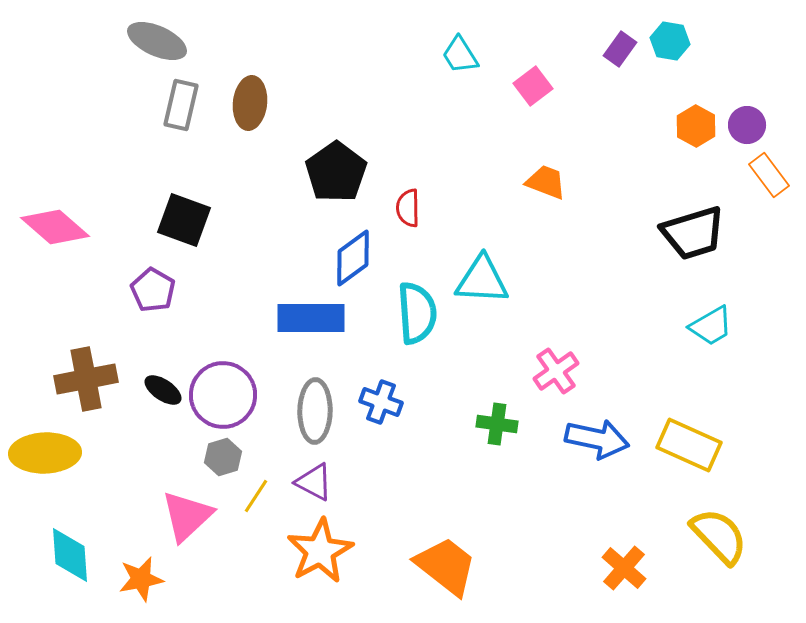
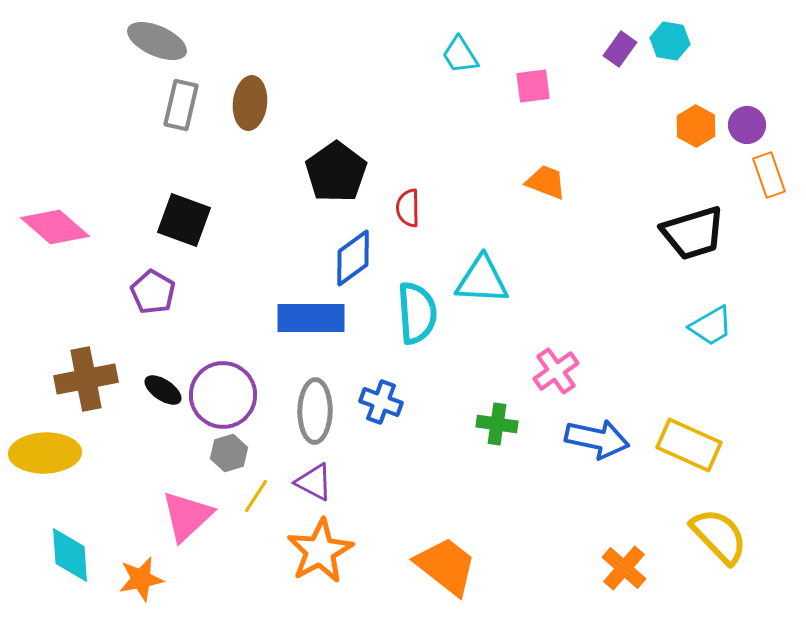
pink square at (533, 86): rotated 30 degrees clockwise
orange rectangle at (769, 175): rotated 18 degrees clockwise
purple pentagon at (153, 290): moved 2 px down
gray hexagon at (223, 457): moved 6 px right, 4 px up
